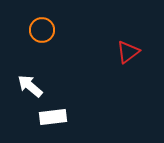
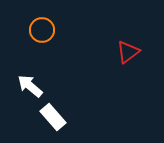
white rectangle: rotated 56 degrees clockwise
